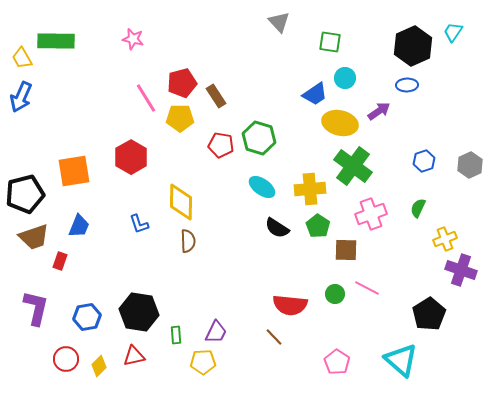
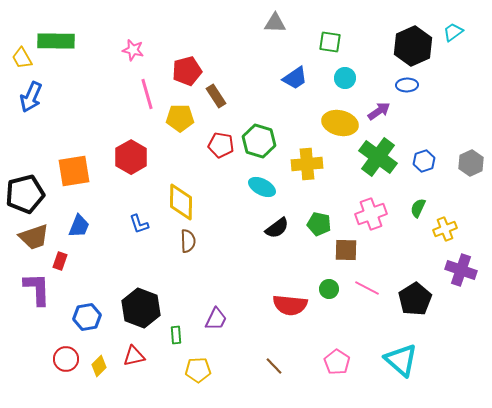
gray triangle at (279, 22): moved 4 px left, 1 px down; rotated 45 degrees counterclockwise
cyan trapezoid at (453, 32): rotated 20 degrees clockwise
pink star at (133, 39): moved 11 px down
red pentagon at (182, 83): moved 5 px right, 12 px up
blue trapezoid at (315, 94): moved 20 px left, 16 px up
blue arrow at (21, 97): moved 10 px right
pink line at (146, 98): moved 1 px right, 4 px up; rotated 16 degrees clockwise
green hexagon at (259, 138): moved 3 px down
gray hexagon at (470, 165): moved 1 px right, 2 px up
green cross at (353, 166): moved 25 px right, 9 px up
cyan ellipse at (262, 187): rotated 8 degrees counterclockwise
yellow cross at (310, 189): moved 3 px left, 25 px up
green pentagon at (318, 226): moved 1 px right, 2 px up; rotated 20 degrees counterclockwise
black semicircle at (277, 228): rotated 70 degrees counterclockwise
yellow cross at (445, 239): moved 10 px up
green circle at (335, 294): moved 6 px left, 5 px up
purple L-shape at (36, 308): moved 1 px right, 19 px up; rotated 15 degrees counterclockwise
black hexagon at (139, 312): moved 2 px right, 4 px up; rotated 12 degrees clockwise
black pentagon at (429, 314): moved 14 px left, 15 px up
purple trapezoid at (216, 332): moved 13 px up
brown line at (274, 337): moved 29 px down
yellow pentagon at (203, 362): moved 5 px left, 8 px down
